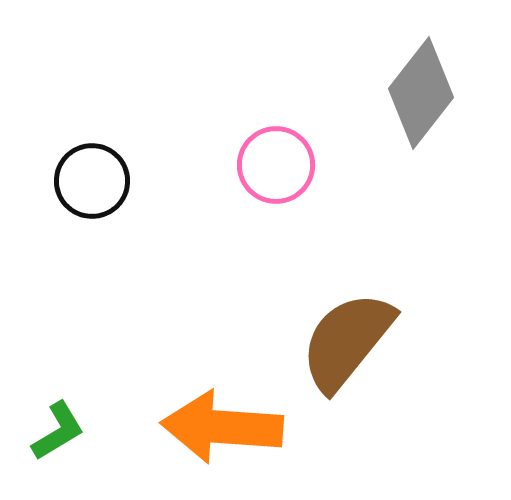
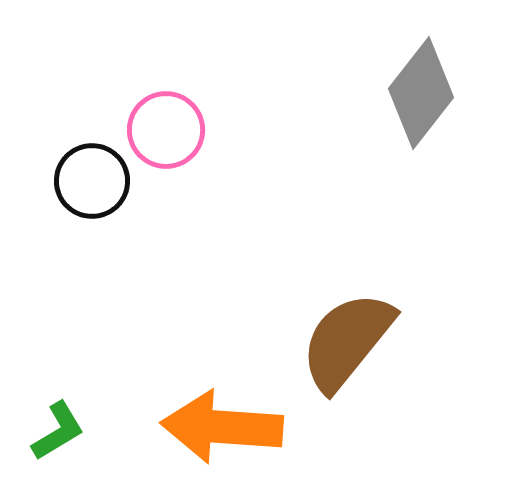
pink circle: moved 110 px left, 35 px up
